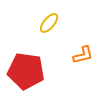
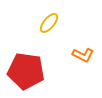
orange L-shape: rotated 40 degrees clockwise
